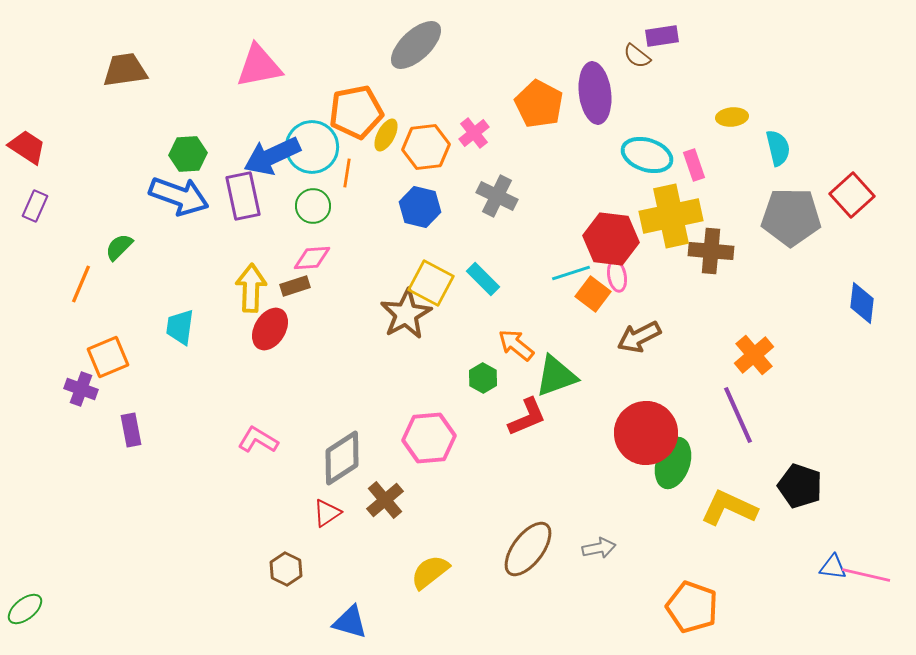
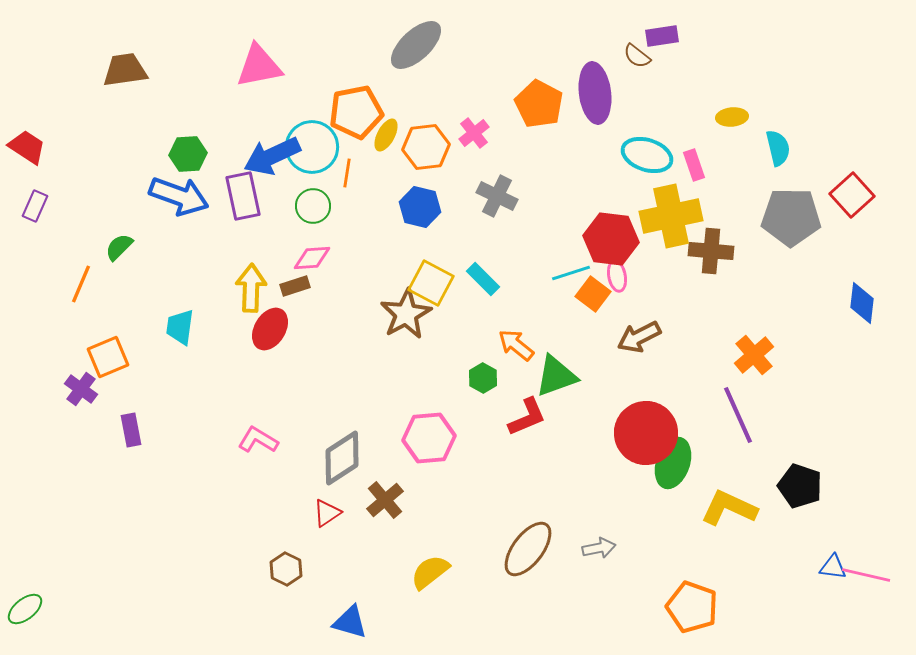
purple cross at (81, 389): rotated 16 degrees clockwise
